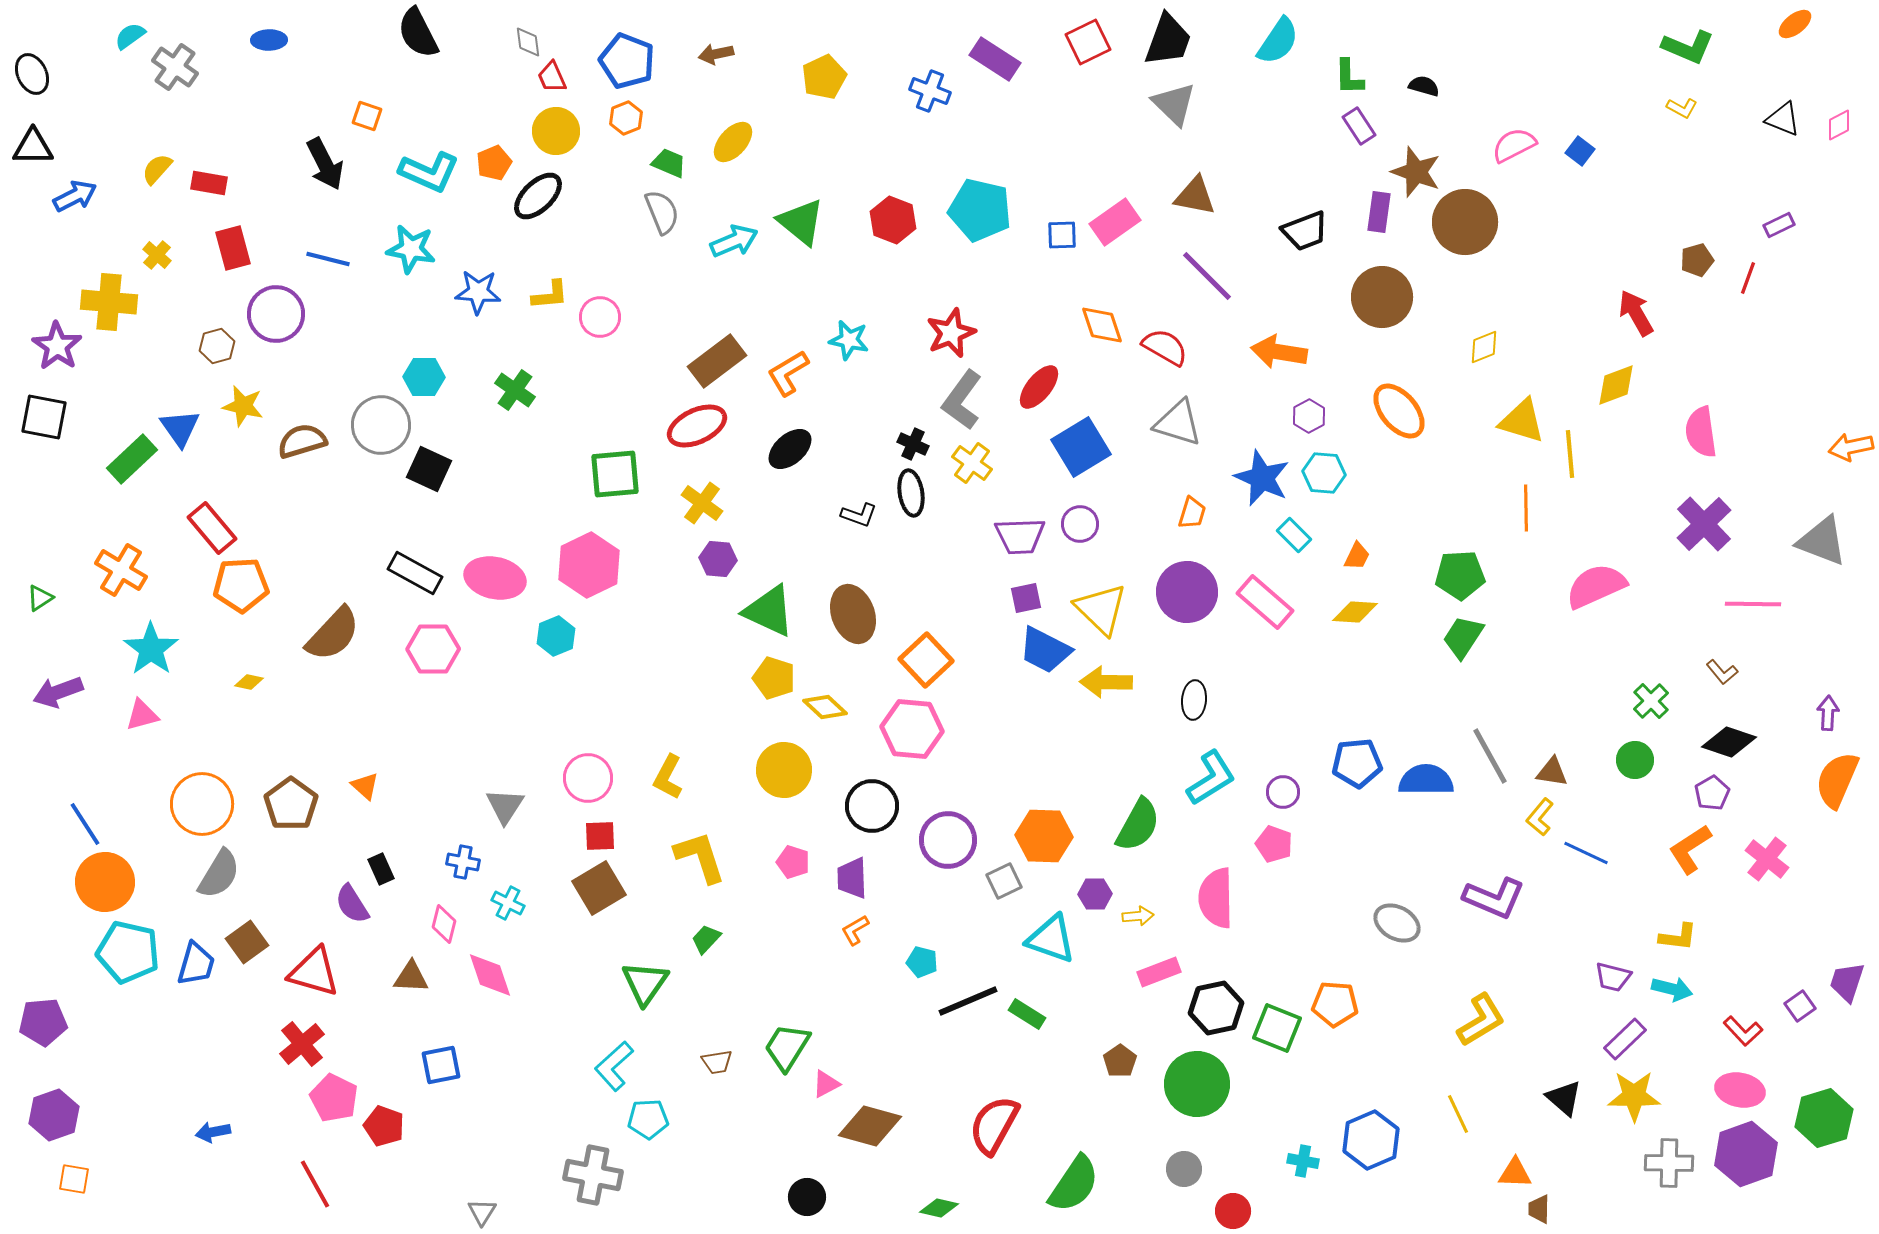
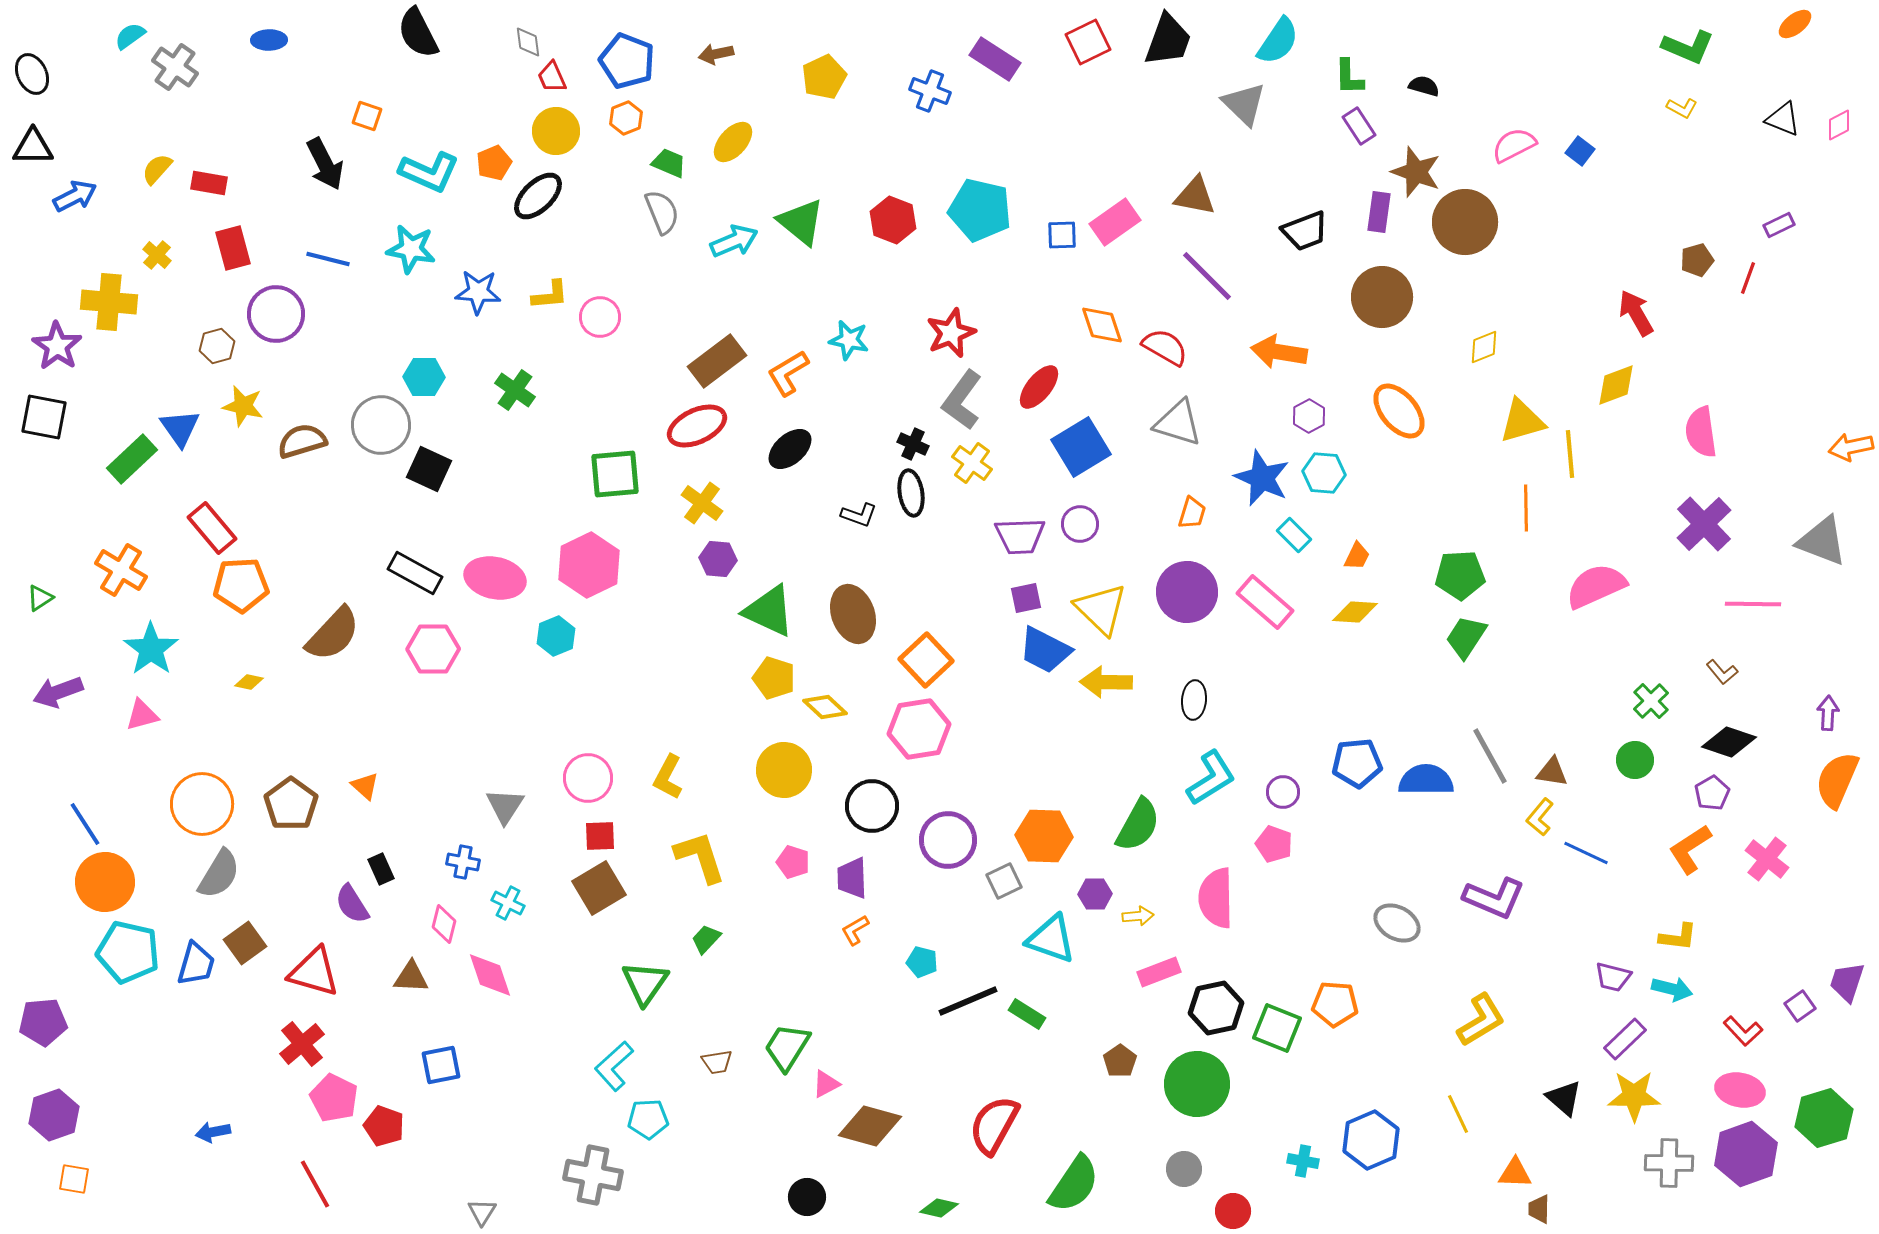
gray triangle at (1174, 104): moved 70 px right
yellow triangle at (1522, 421): rotated 33 degrees counterclockwise
green trapezoid at (1463, 637): moved 3 px right
pink hexagon at (912, 729): moved 7 px right; rotated 14 degrees counterclockwise
brown square at (247, 942): moved 2 px left, 1 px down
